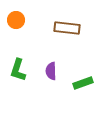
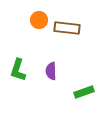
orange circle: moved 23 px right
green rectangle: moved 1 px right, 9 px down
